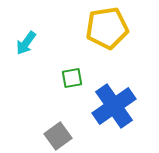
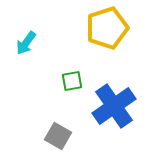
yellow pentagon: rotated 9 degrees counterclockwise
green square: moved 3 px down
gray square: rotated 24 degrees counterclockwise
